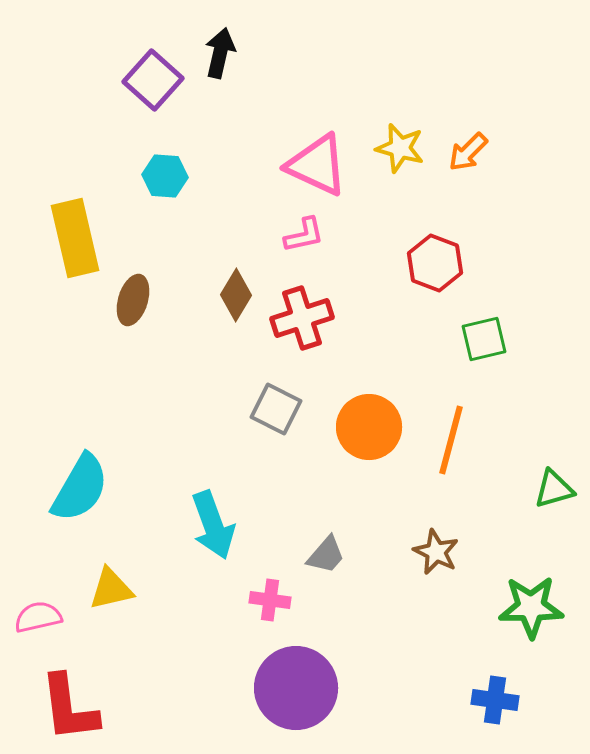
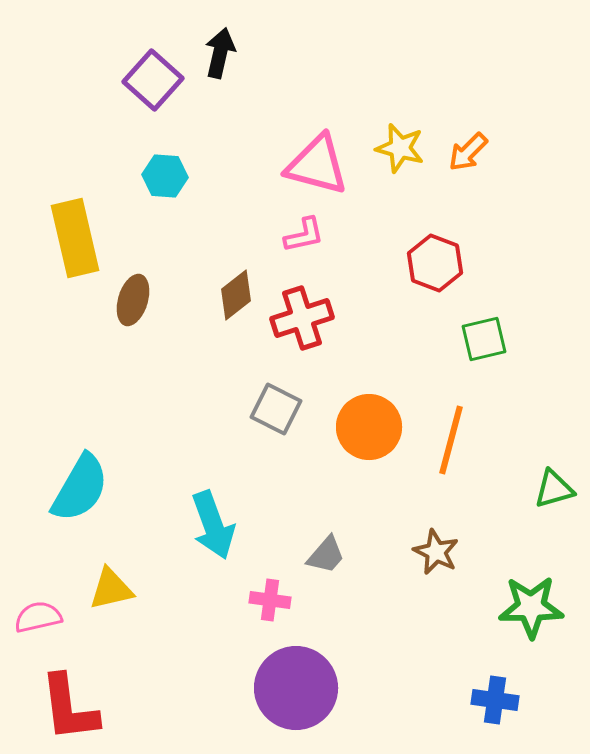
pink triangle: rotated 10 degrees counterclockwise
brown diamond: rotated 21 degrees clockwise
